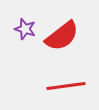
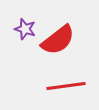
red semicircle: moved 4 px left, 4 px down
